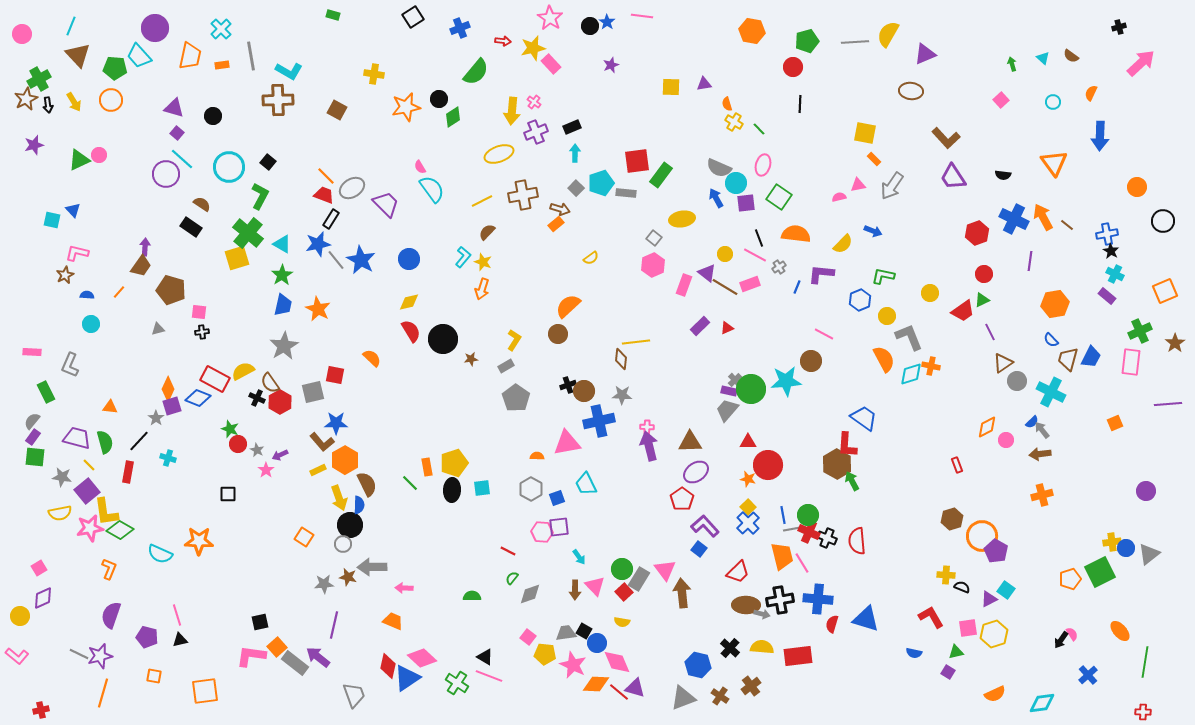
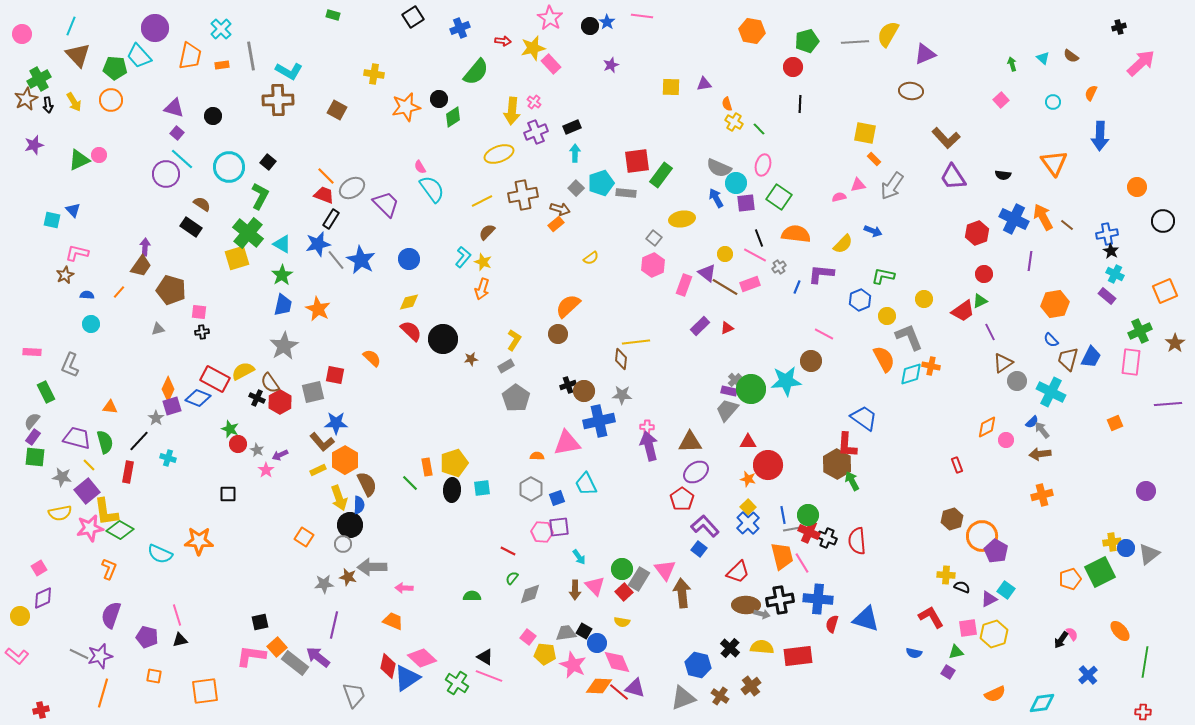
yellow circle at (930, 293): moved 6 px left, 6 px down
green triangle at (982, 300): moved 2 px left, 1 px down
red semicircle at (411, 331): rotated 15 degrees counterclockwise
orange diamond at (596, 684): moved 3 px right, 2 px down
